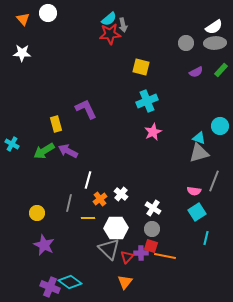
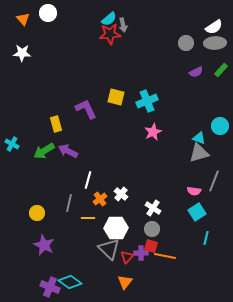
yellow square at (141, 67): moved 25 px left, 30 px down
